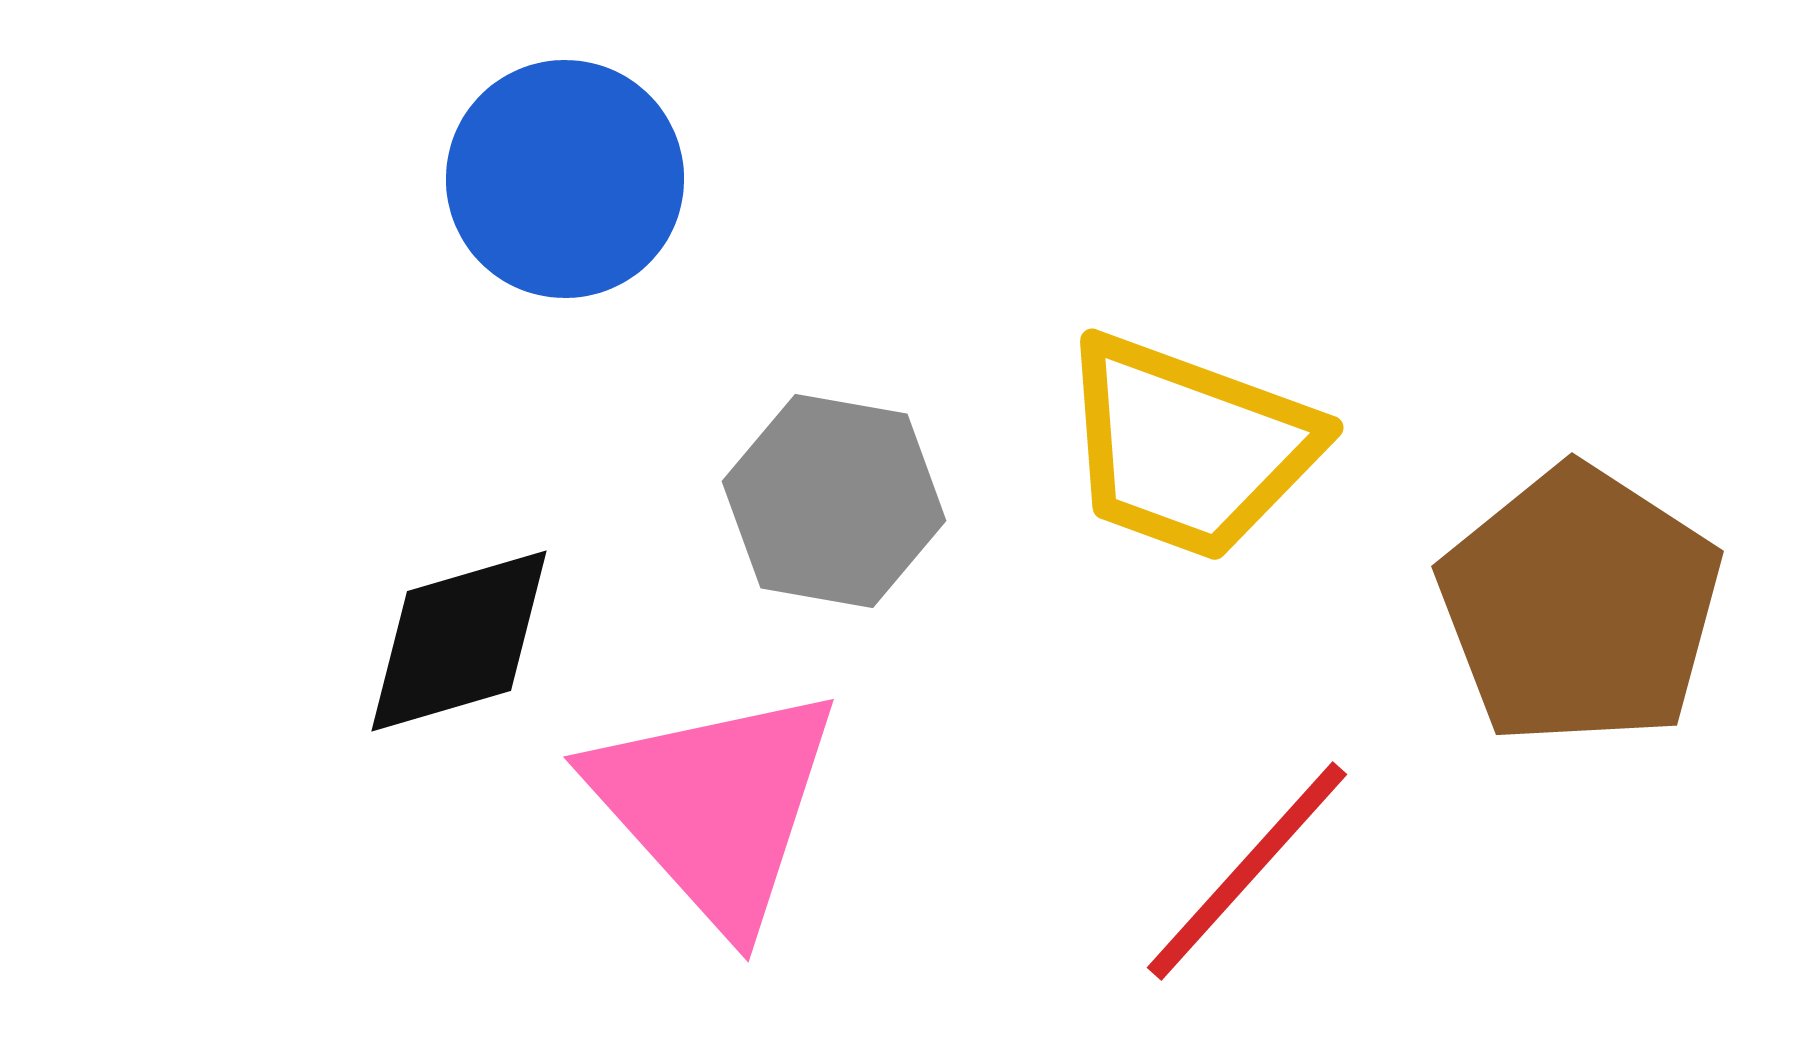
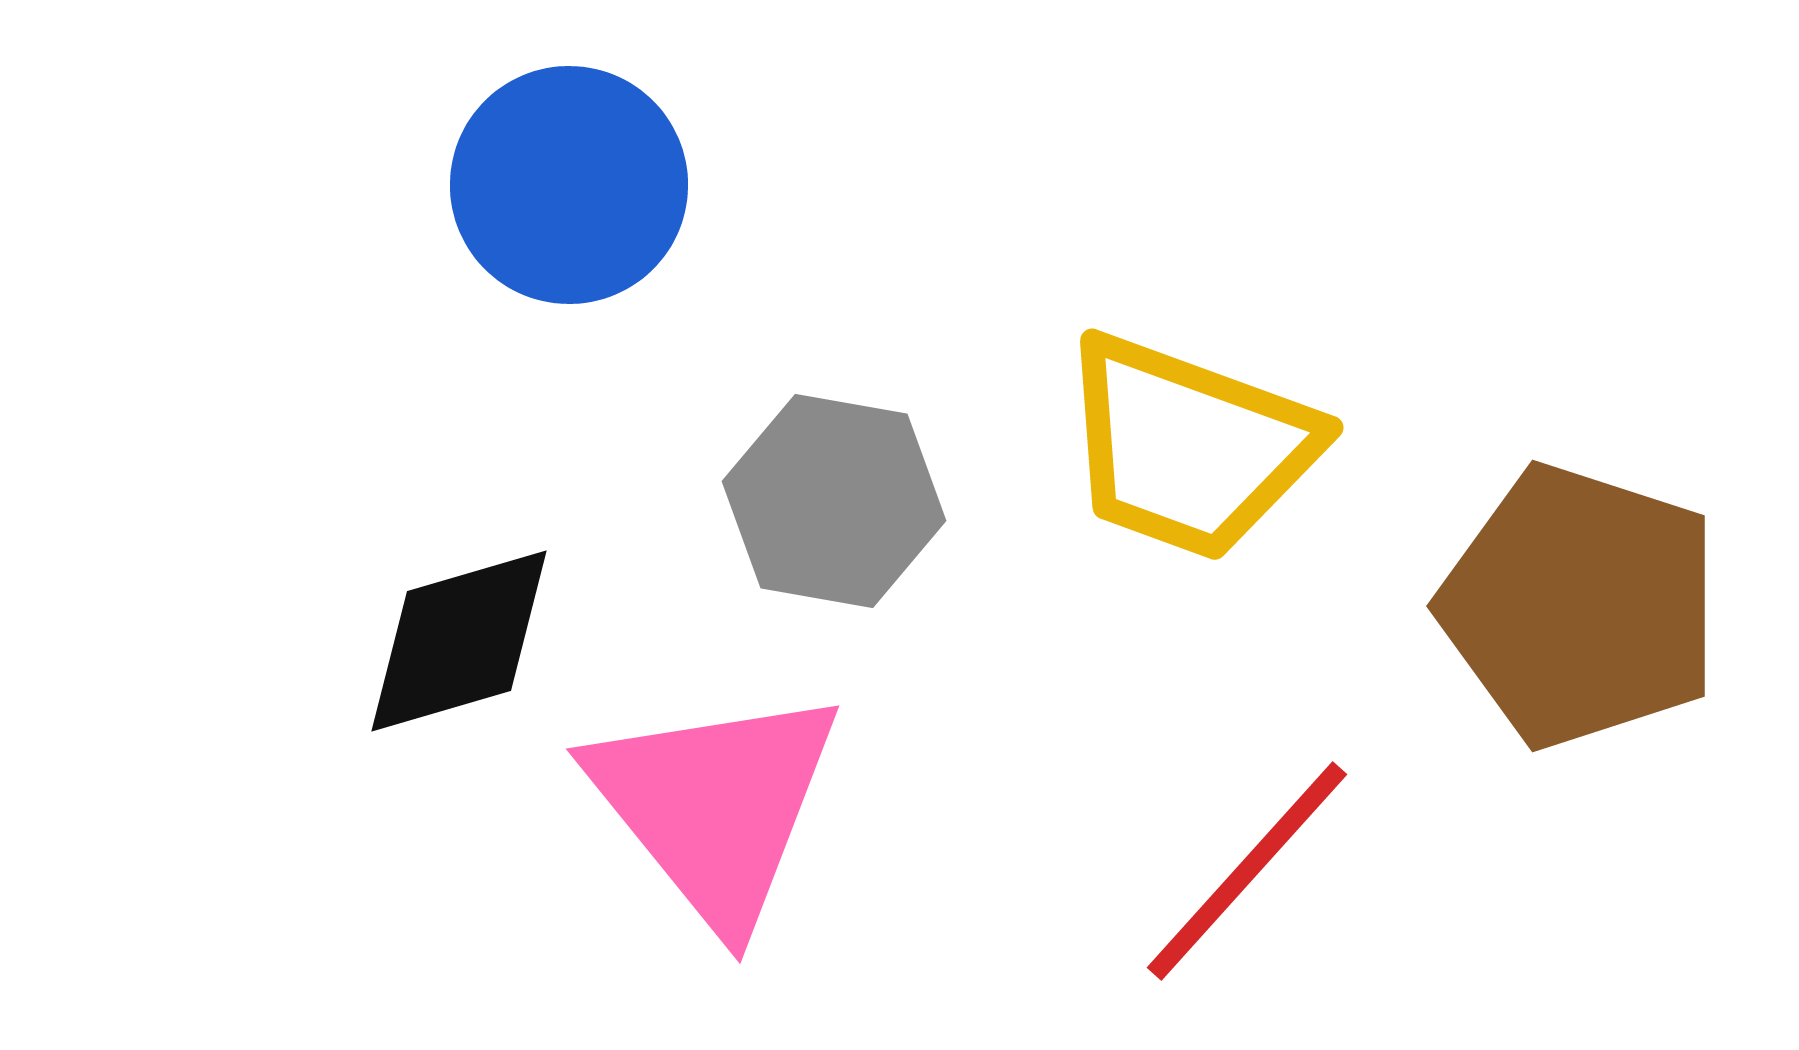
blue circle: moved 4 px right, 6 px down
brown pentagon: rotated 15 degrees counterclockwise
pink triangle: rotated 3 degrees clockwise
